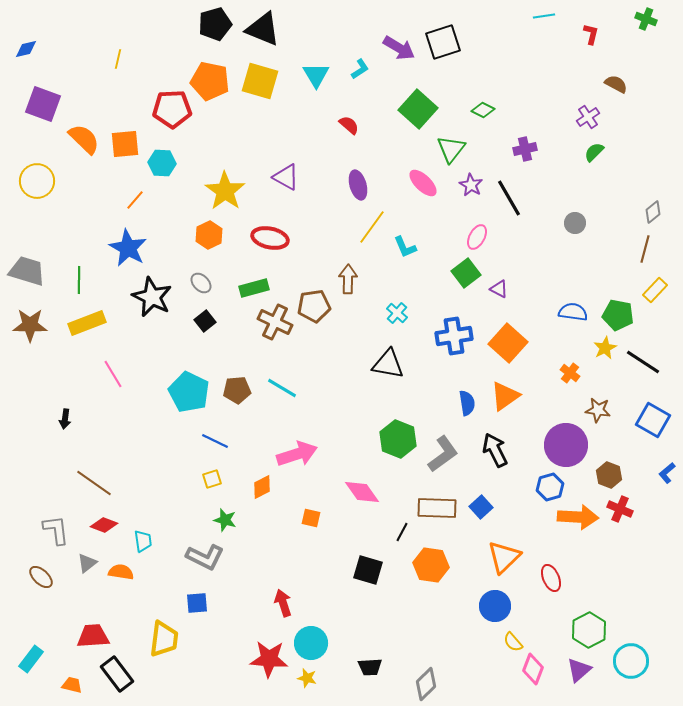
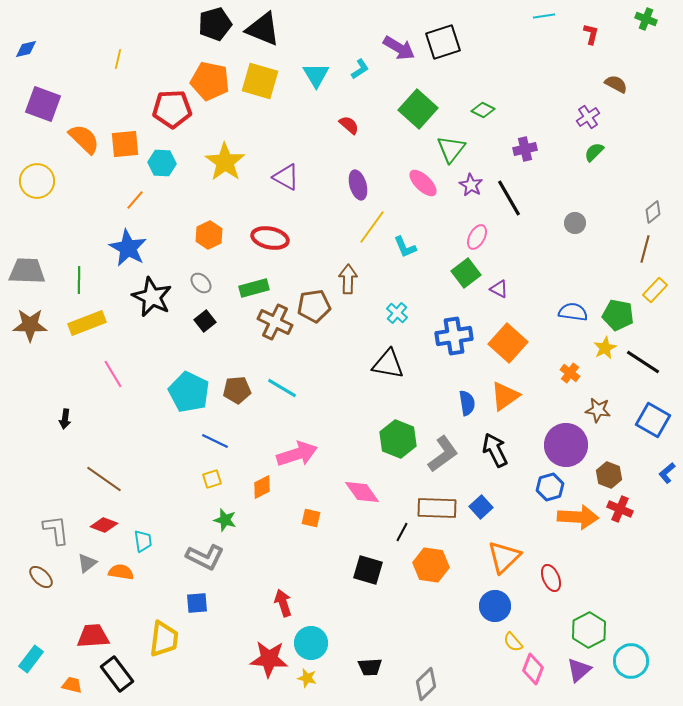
yellow star at (225, 191): moved 29 px up
gray trapezoid at (27, 271): rotated 15 degrees counterclockwise
brown line at (94, 483): moved 10 px right, 4 px up
